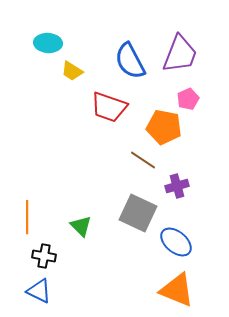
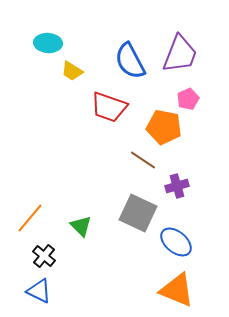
orange line: moved 3 px right, 1 px down; rotated 40 degrees clockwise
black cross: rotated 30 degrees clockwise
